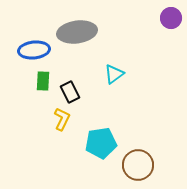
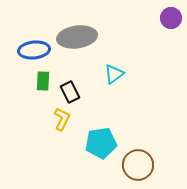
gray ellipse: moved 5 px down
